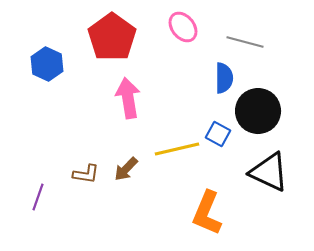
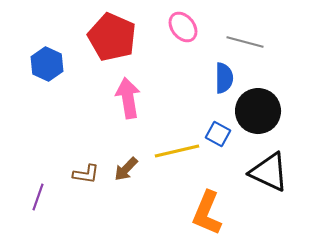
red pentagon: rotated 12 degrees counterclockwise
yellow line: moved 2 px down
